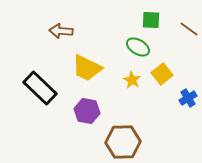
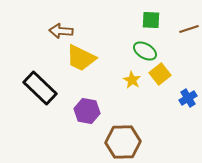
brown line: rotated 54 degrees counterclockwise
green ellipse: moved 7 px right, 4 px down
yellow trapezoid: moved 6 px left, 10 px up
yellow square: moved 2 px left
